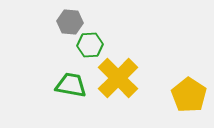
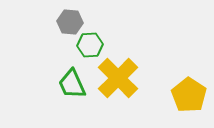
green trapezoid: moved 1 px right, 1 px up; rotated 124 degrees counterclockwise
